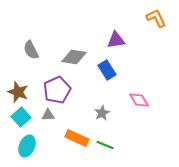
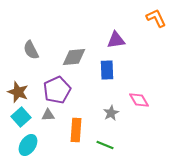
gray diamond: rotated 15 degrees counterclockwise
blue rectangle: rotated 30 degrees clockwise
gray star: moved 9 px right
orange rectangle: moved 1 px left, 8 px up; rotated 70 degrees clockwise
cyan ellipse: moved 1 px right, 1 px up; rotated 10 degrees clockwise
